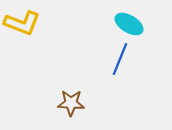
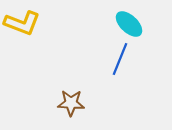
cyan ellipse: rotated 12 degrees clockwise
